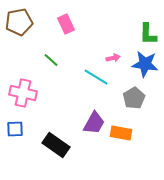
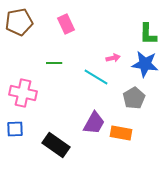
green line: moved 3 px right, 3 px down; rotated 42 degrees counterclockwise
